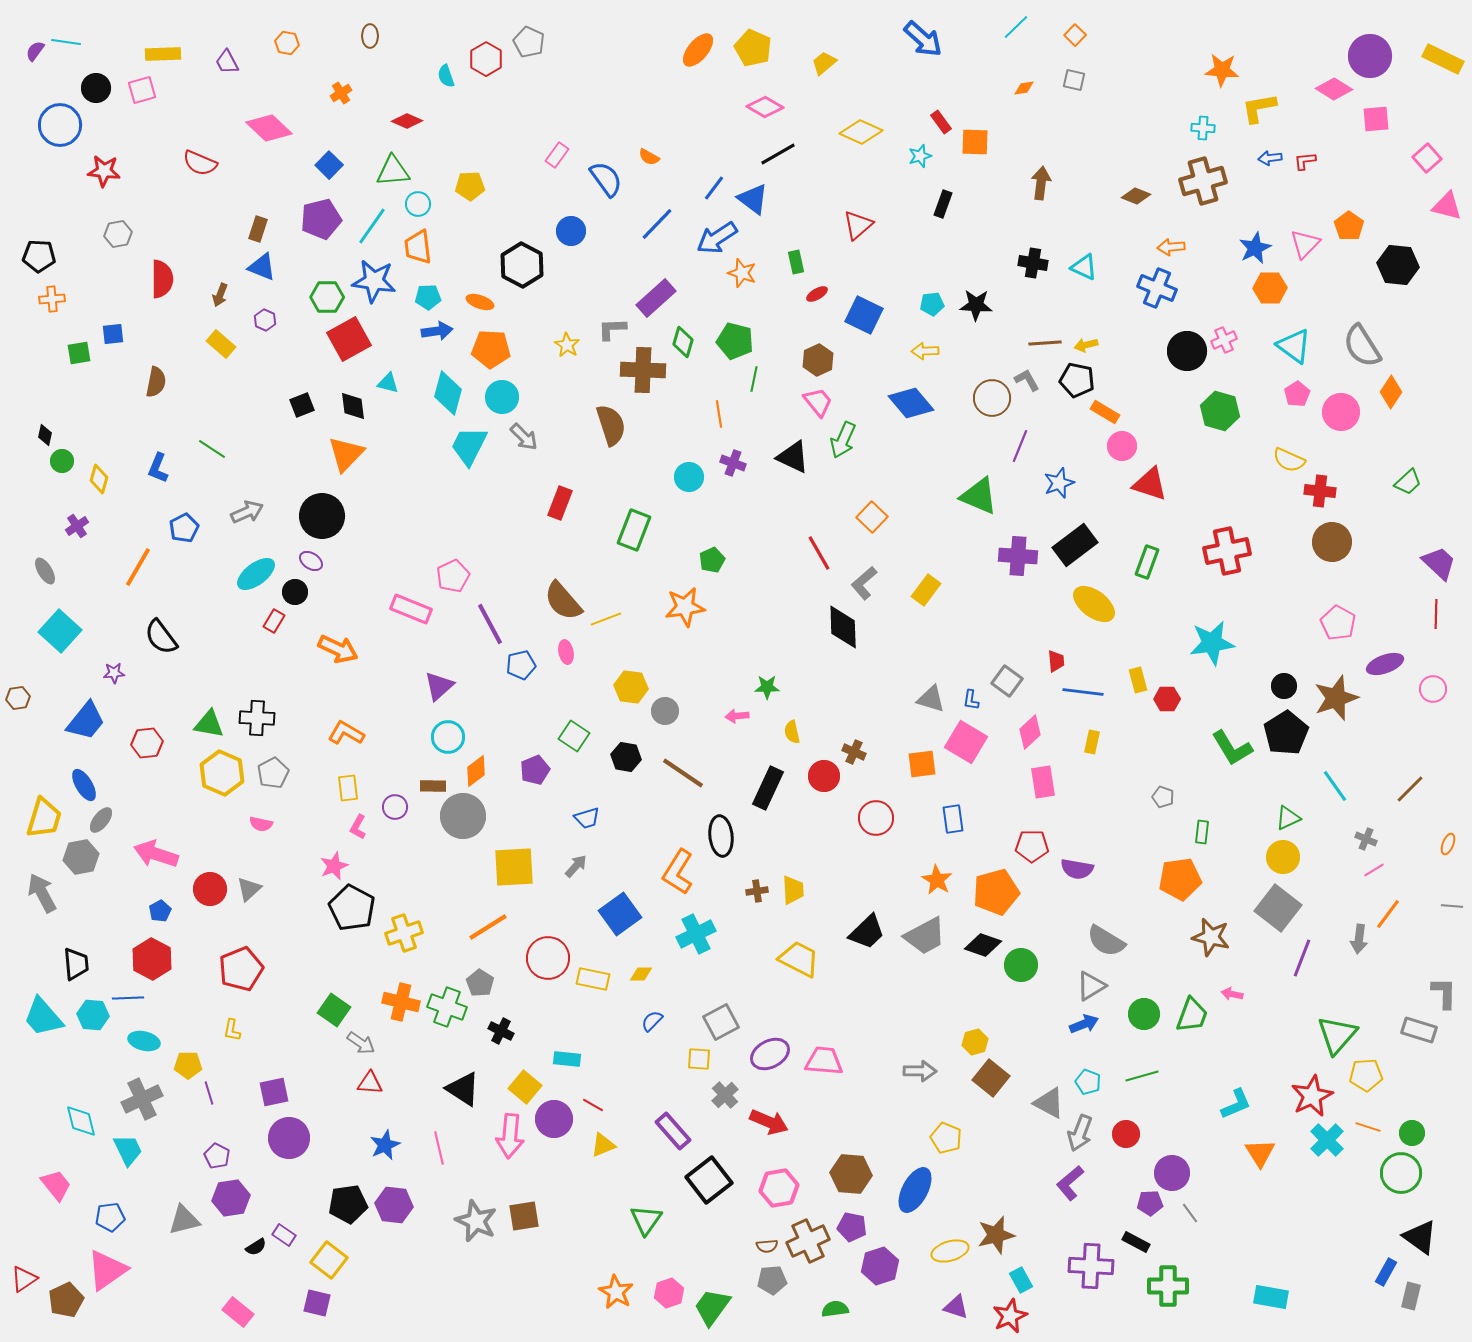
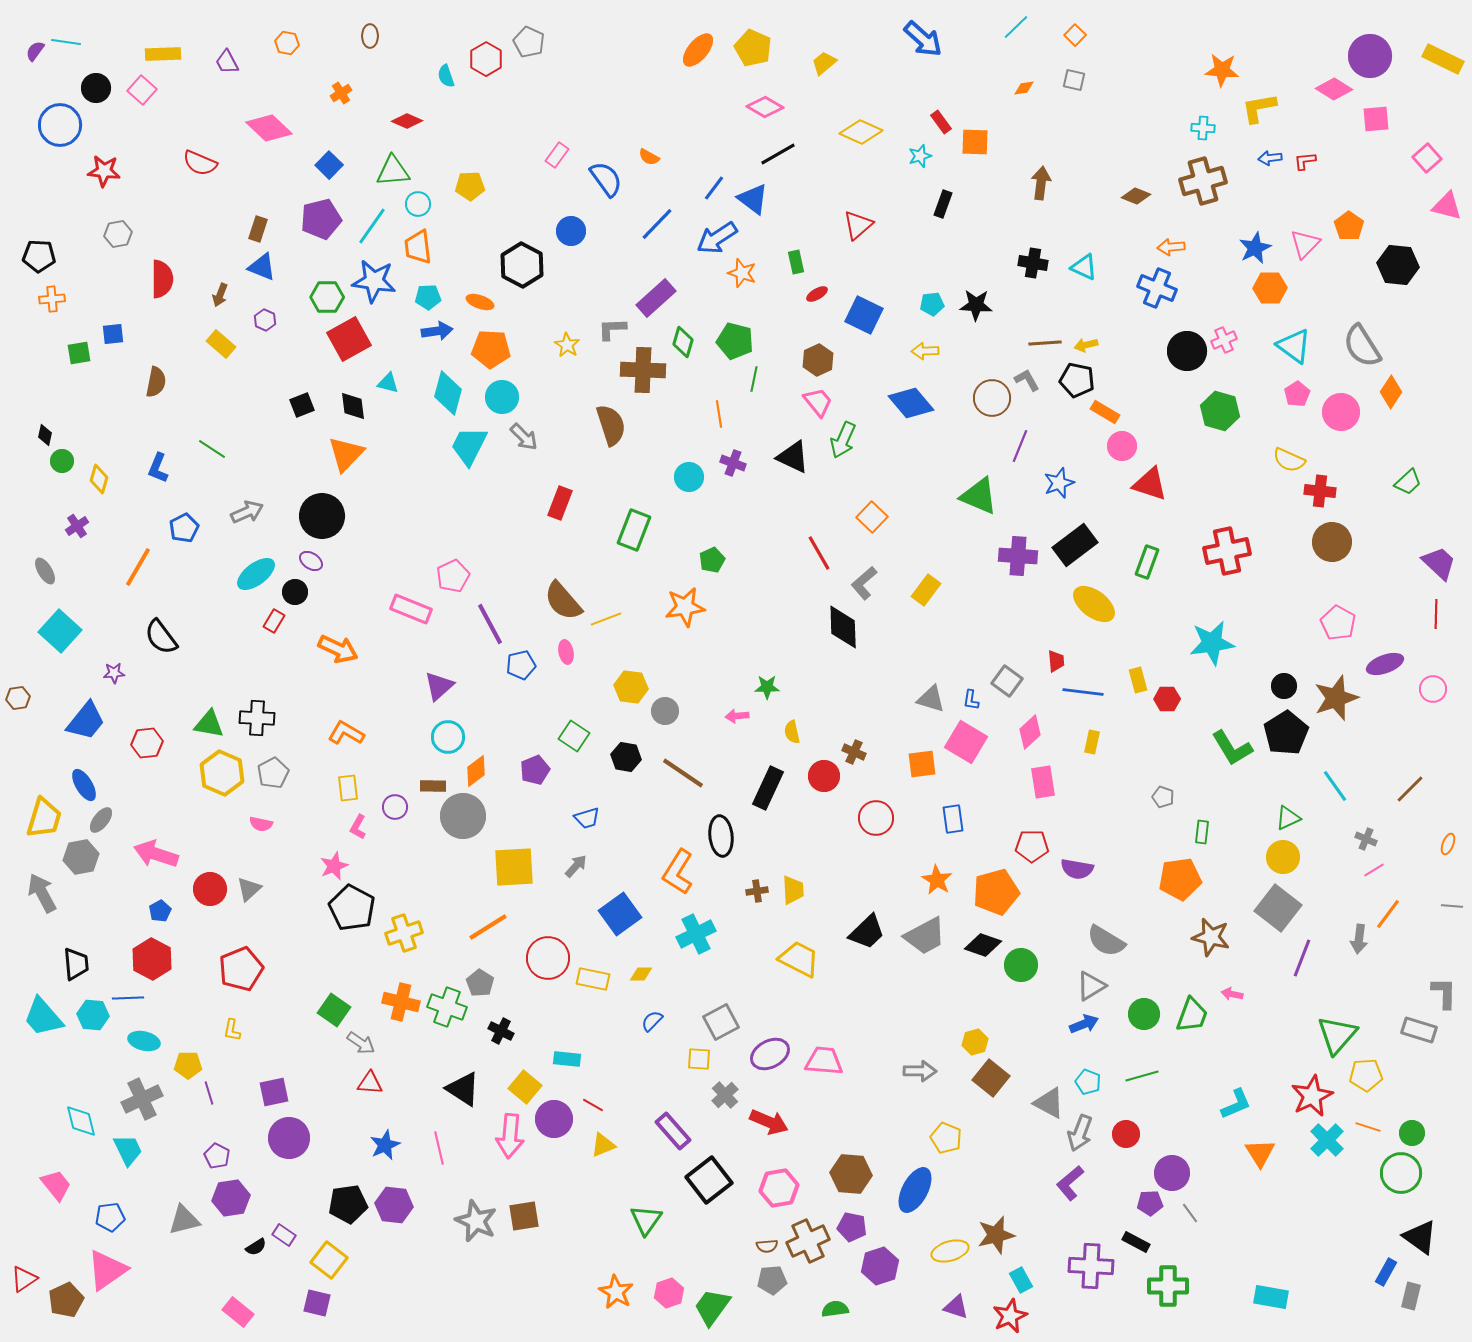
pink square at (142, 90): rotated 32 degrees counterclockwise
